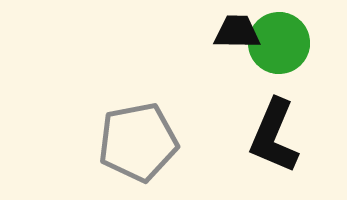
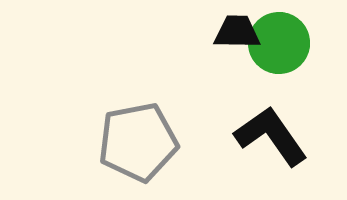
black L-shape: moved 3 px left; rotated 122 degrees clockwise
